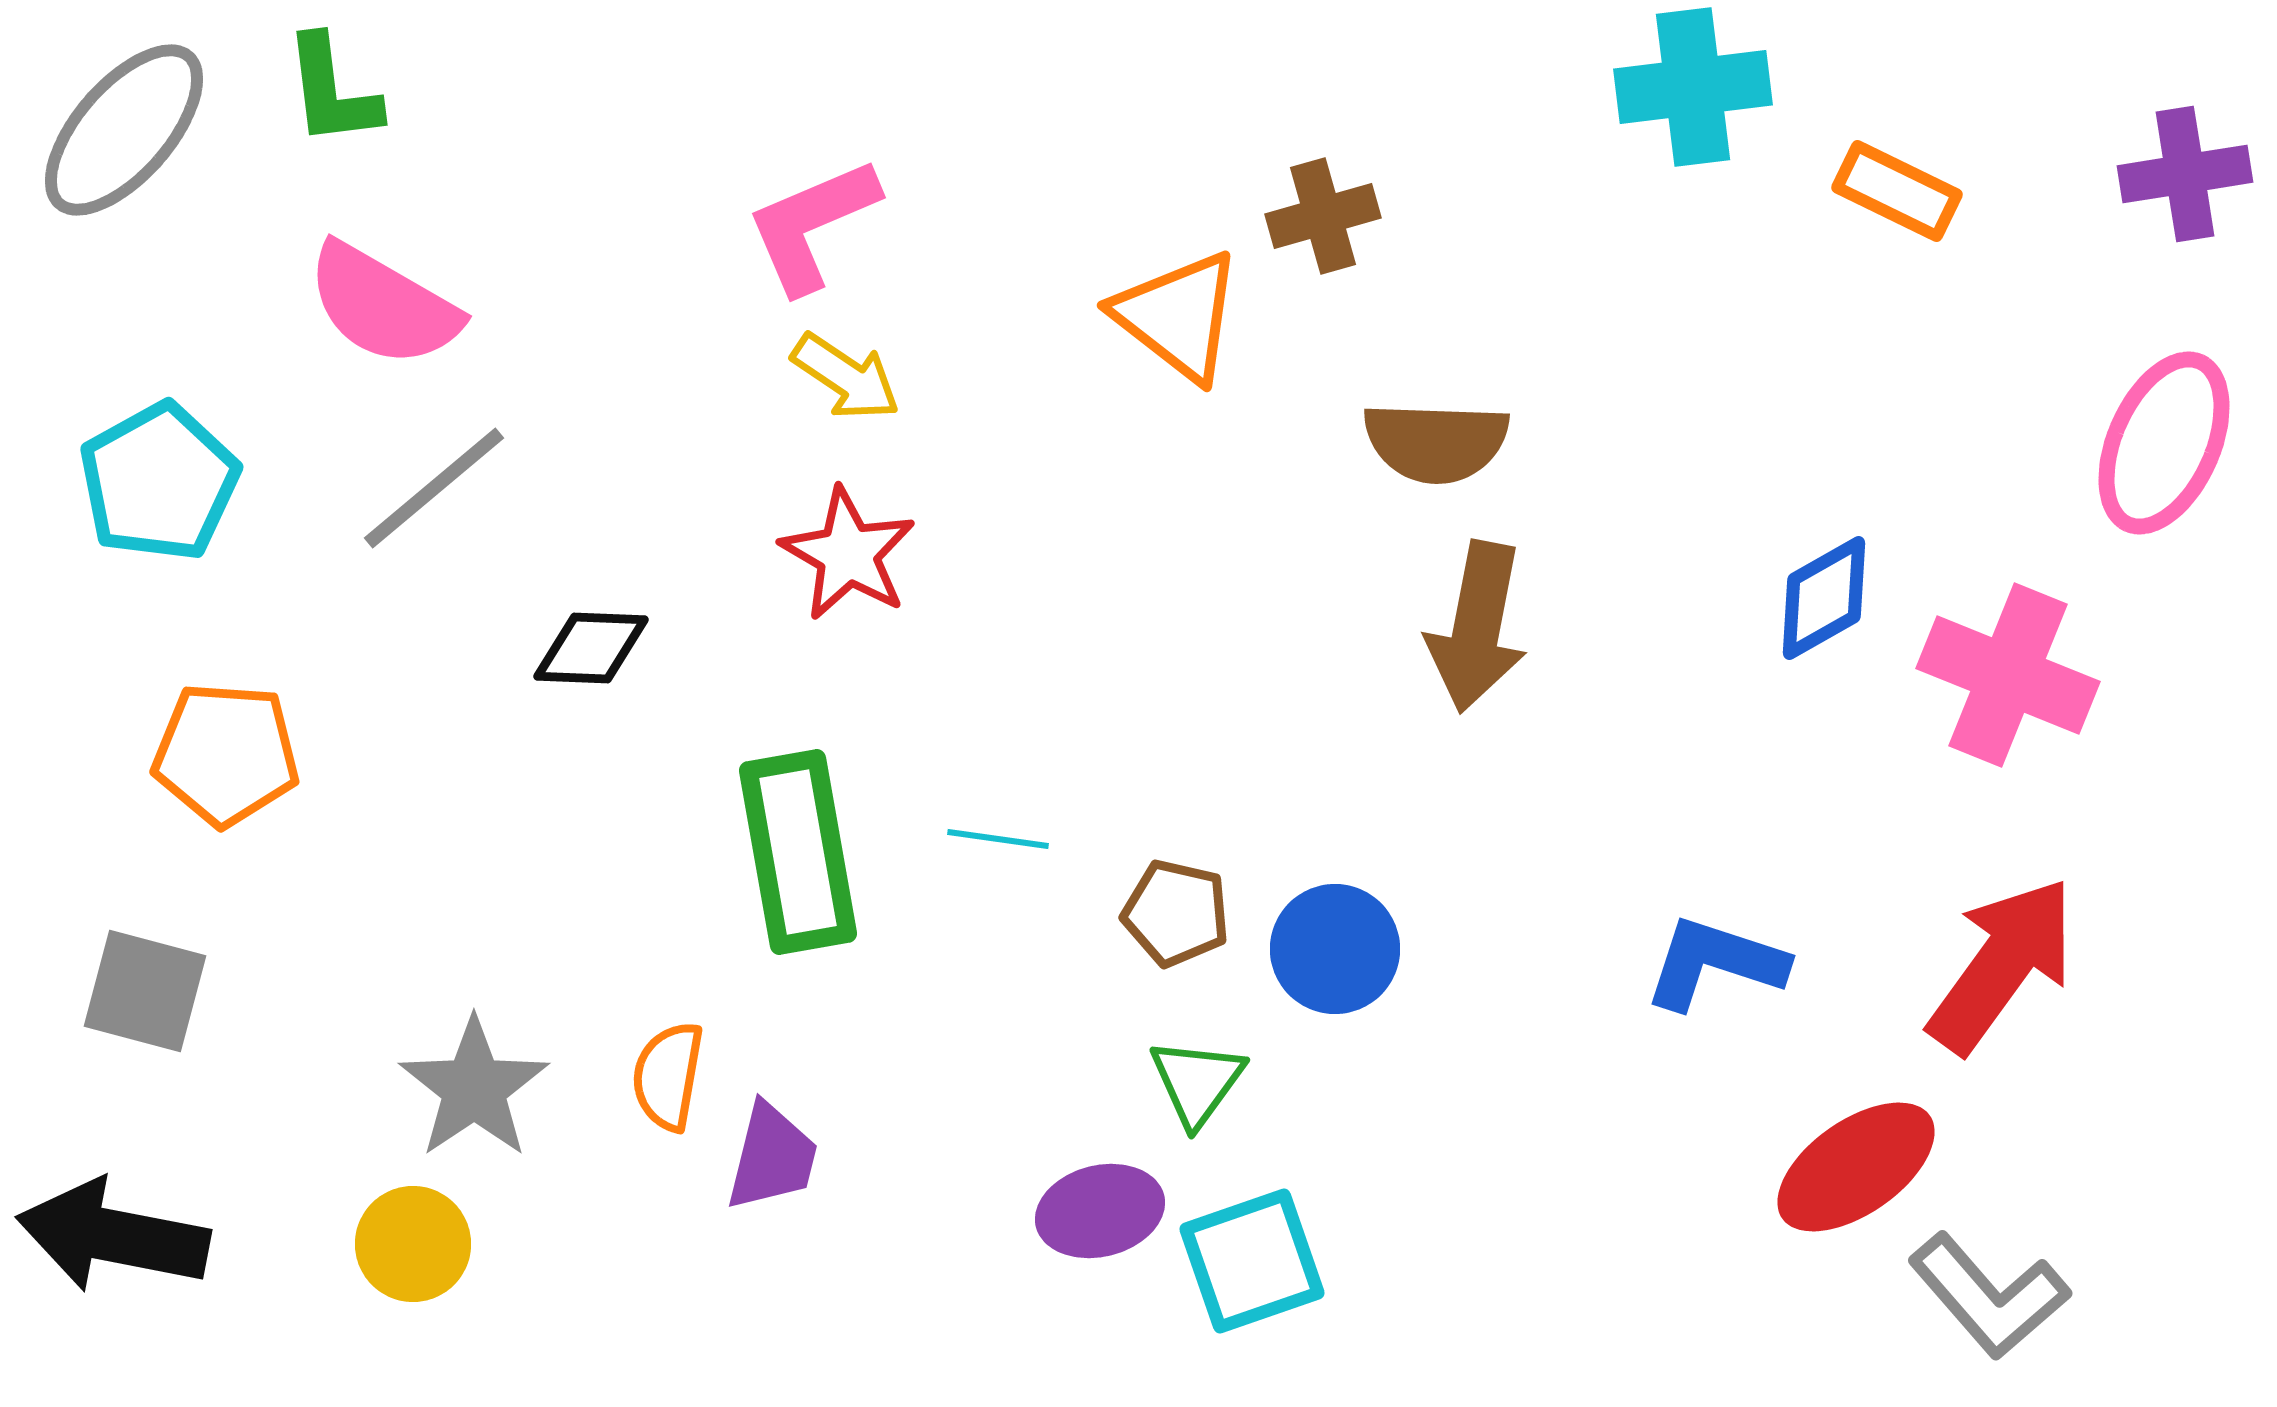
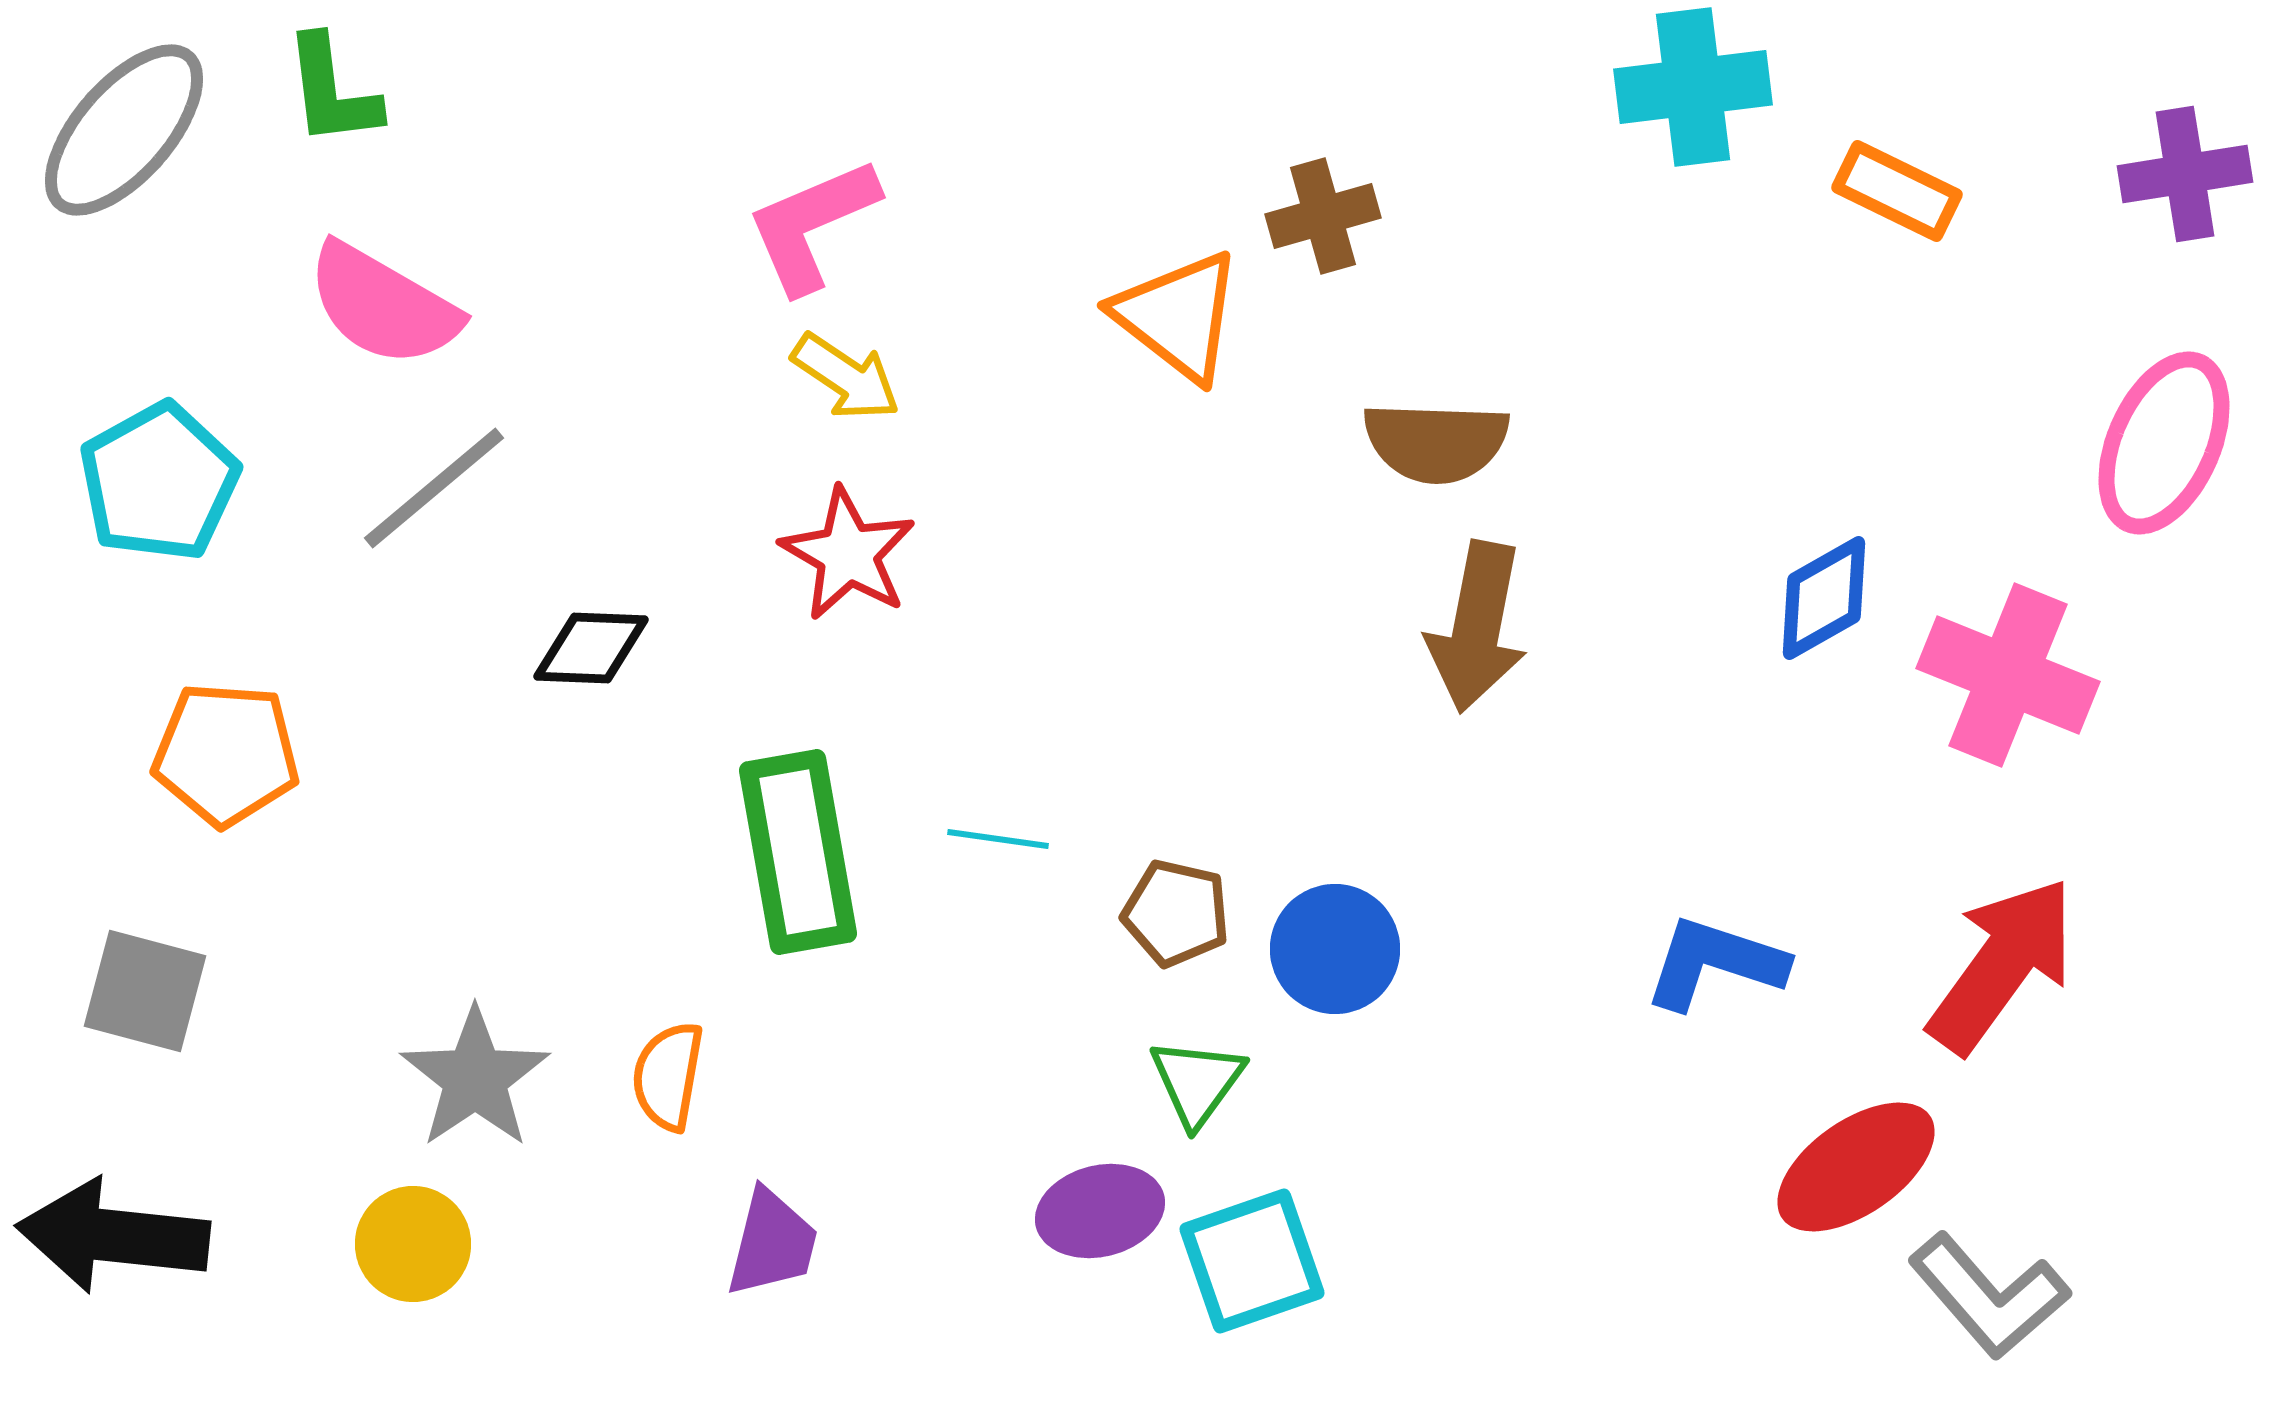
gray star: moved 1 px right, 10 px up
purple trapezoid: moved 86 px down
black arrow: rotated 5 degrees counterclockwise
